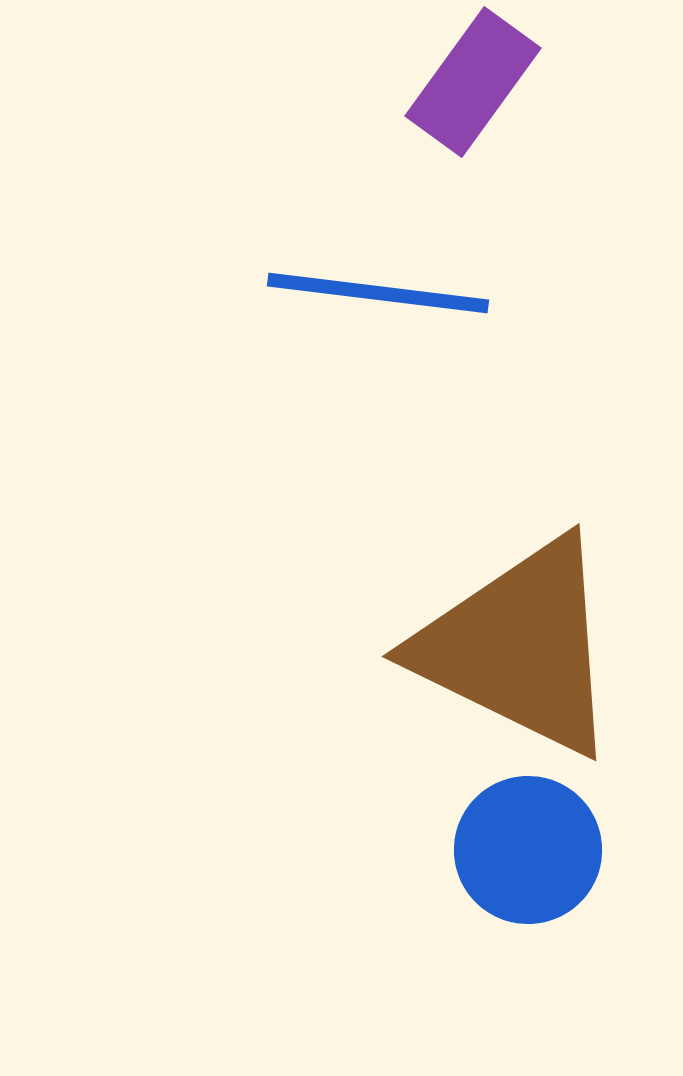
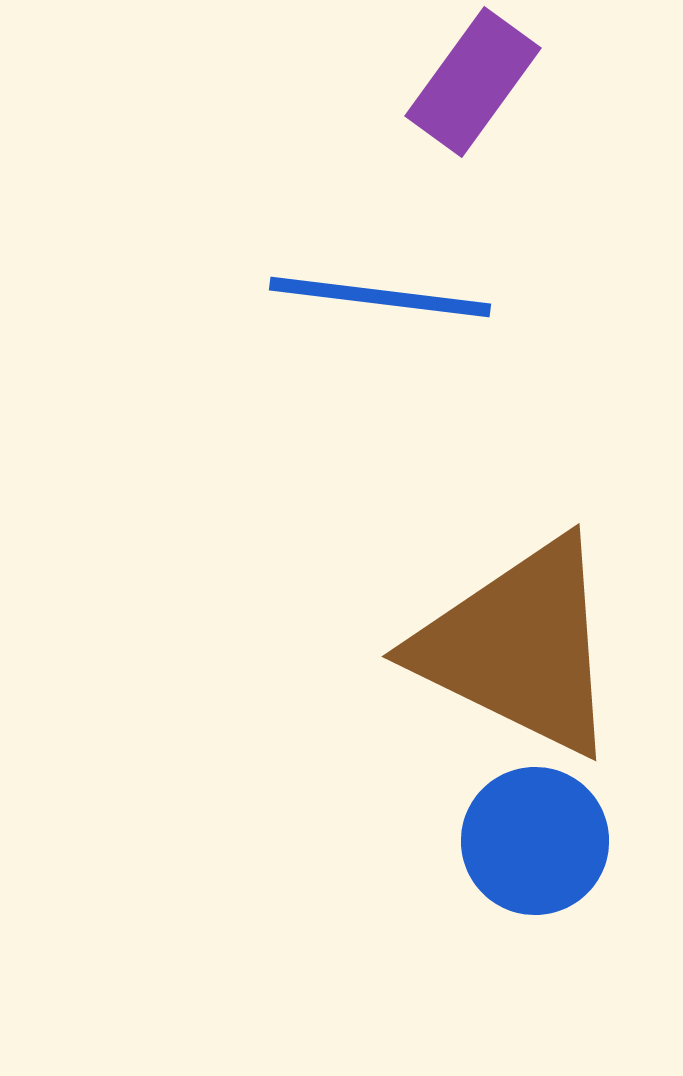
blue line: moved 2 px right, 4 px down
blue circle: moved 7 px right, 9 px up
